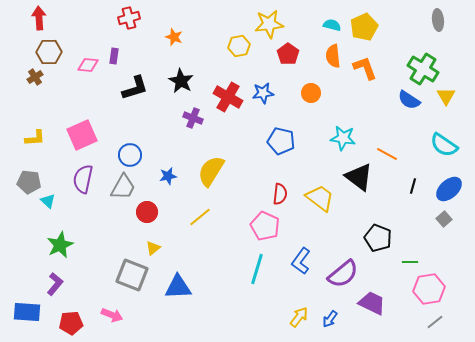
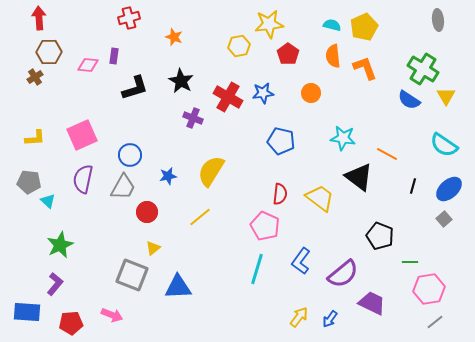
black pentagon at (378, 238): moved 2 px right, 2 px up
